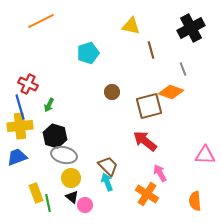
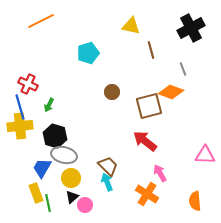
blue trapezoid: moved 25 px right, 11 px down; rotated 40 degrees counterclockwise
black triangle: rotated 40 degrees clockwise
